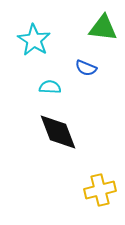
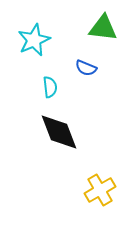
cyan star: rotated 16 degrees clockwise
cyan semicircle: rotated 80 degrees clockwise
black diamond: moved 1 px right
yellow cross: rotated 16 degrees counterclockwise
